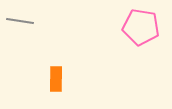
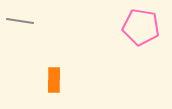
orange rectangle: moved 2 px left, 1 px down
